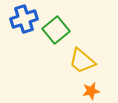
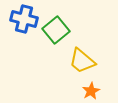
blue cross: rotated 32 degrees clockwise
orange star: rotated 18 degrees counterclockwise
